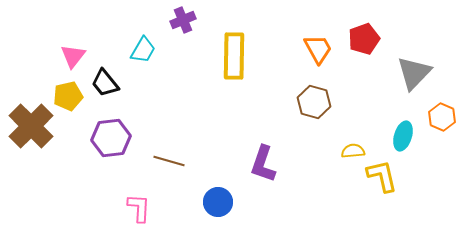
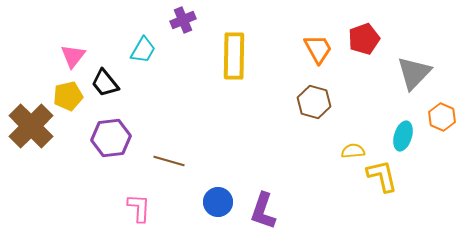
purple L-shape: moved 47 px down
